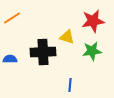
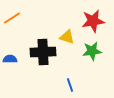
blue line: rotated 24 degrees counterclockwise
